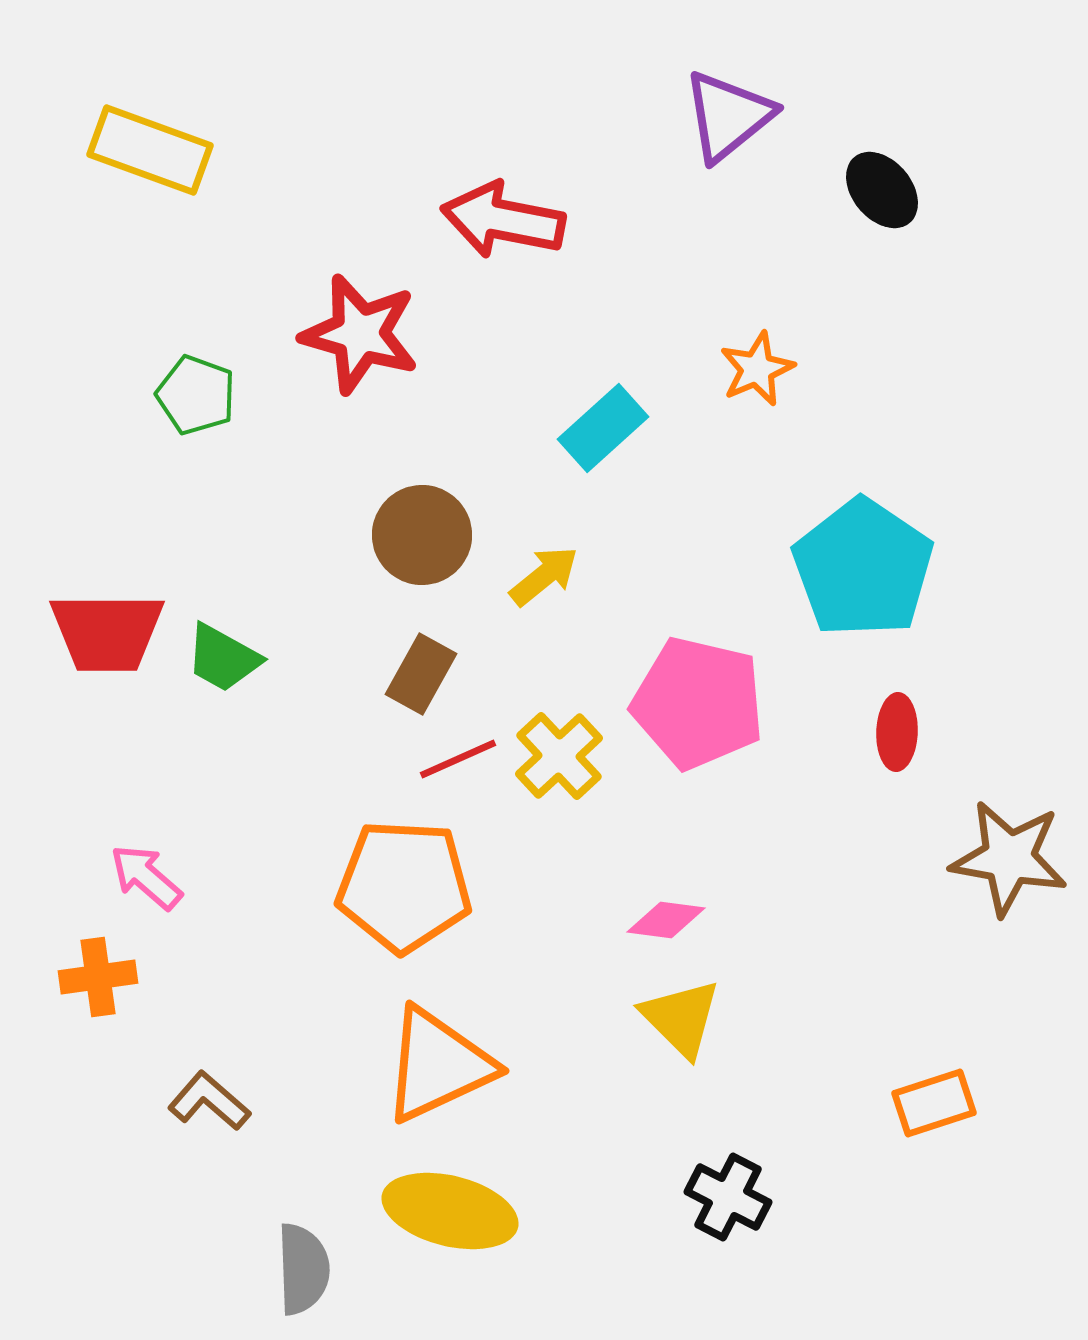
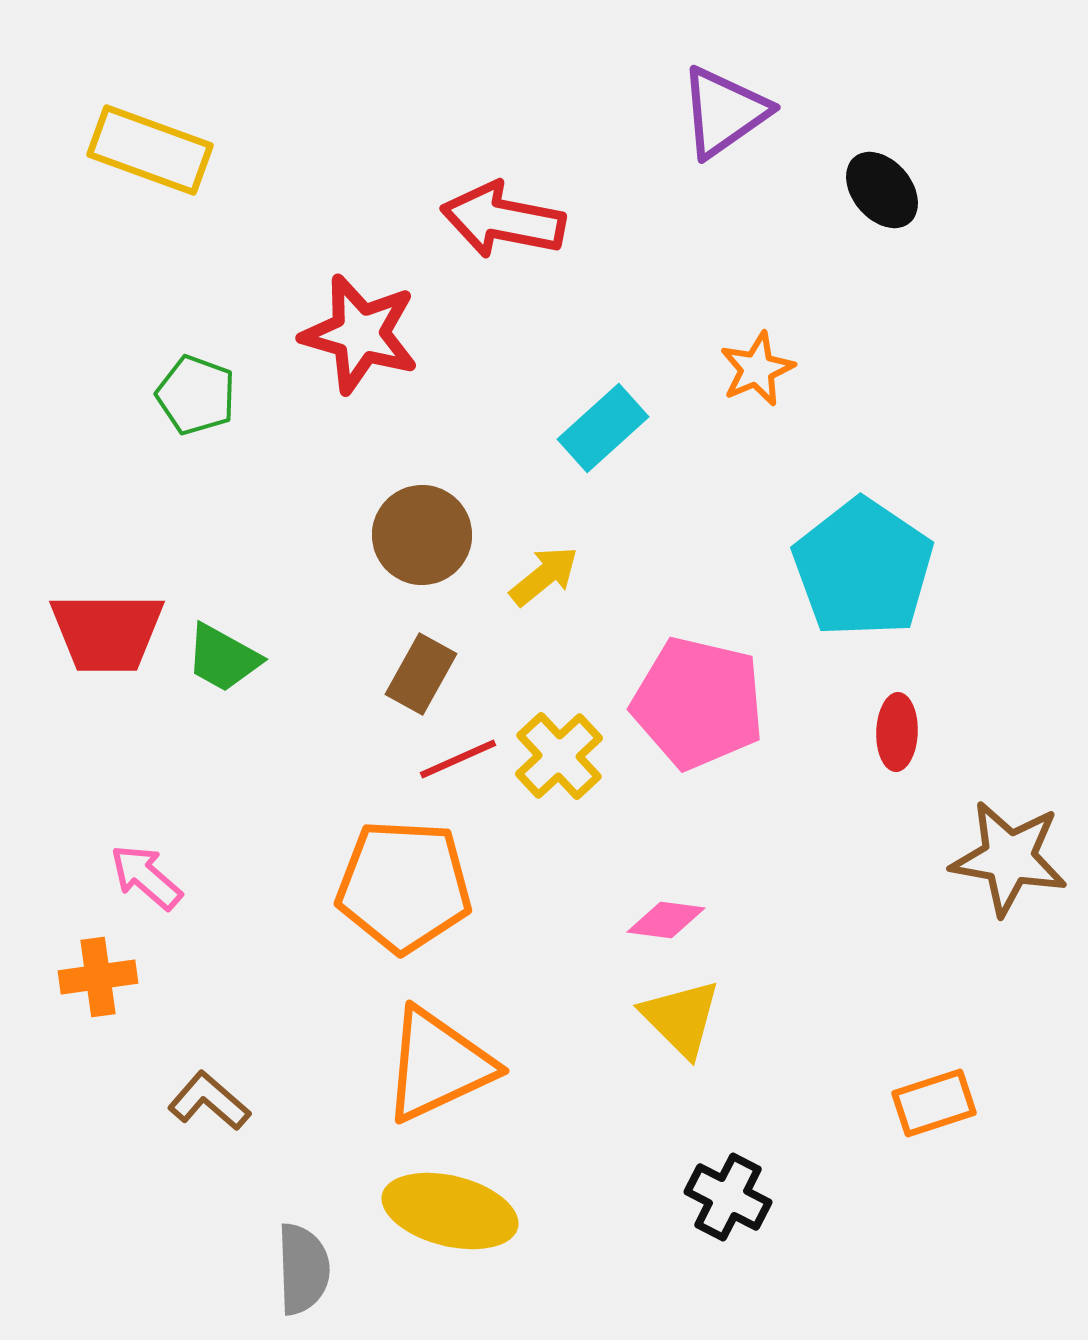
purple triangle: moved 4 px left, 4 px up; rotated 4 degrees clockwise
